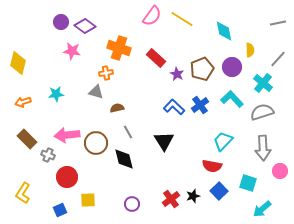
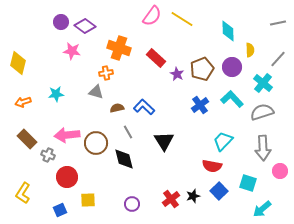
cyan diamond at (224, 31): moved 4 px right; rotated 10 degrees clockwise
blue L-shape at (174, 107): moved 30 px left
